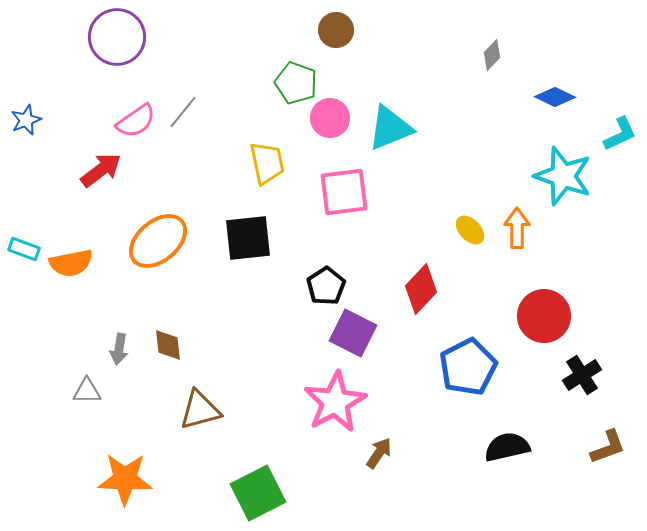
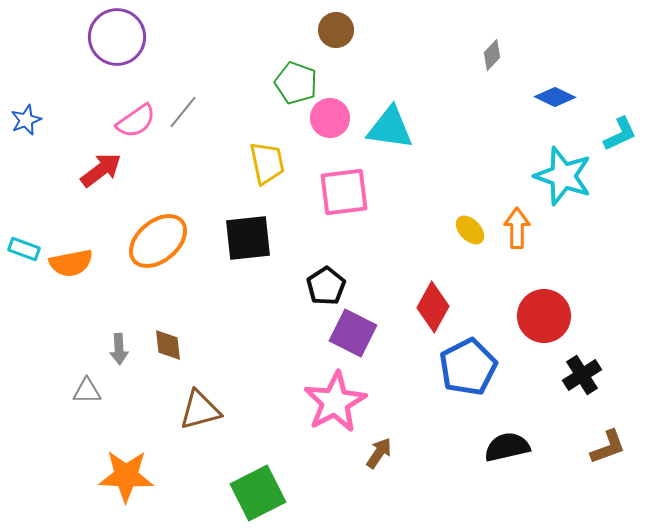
cyan triangle: rotated 30 degrees clockwise
red diamond: moved 12 px right, 18 px down; rotated 15 degrees counterclockwise
gray arrow: rotated 12 degrees counterclockwise
orange star: moved 1 px right, 3 px up
